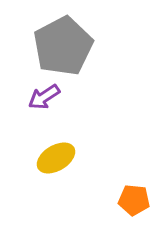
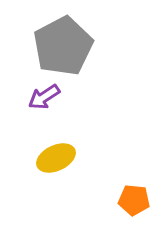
yellow ellipse: rotated 6 degrees clockwise
